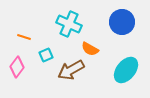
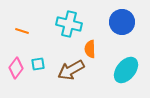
cyan cross: rotated 10 degrees counterclockwise
orange line: moved 2 px left, 6 px up
orange semicircle: rotated 60 degrees clockwise
cyan square: moved 8 px left, 9 px down; rotated 16 degrees clockwise
pink diamond: moved 1 px left, 1 px down
